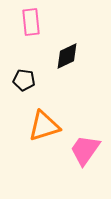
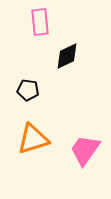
pink rectangle: moved 9 px right
black pentagon: moved 4 px right, 10 px down
orange triangle: moved 11 px left, 13 px down
